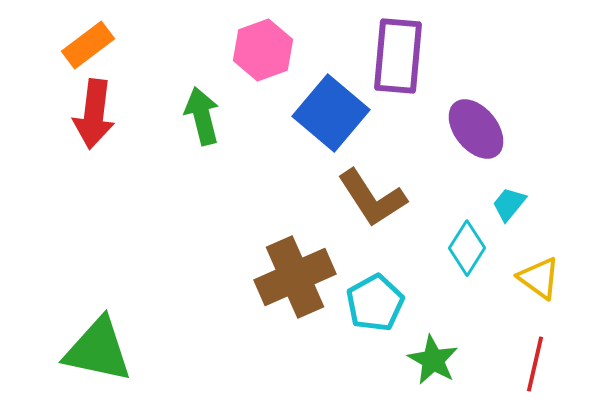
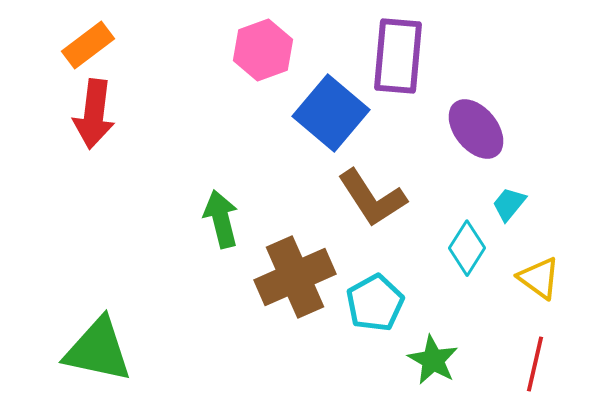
green arrow: moved 19 px right, 103 px down
